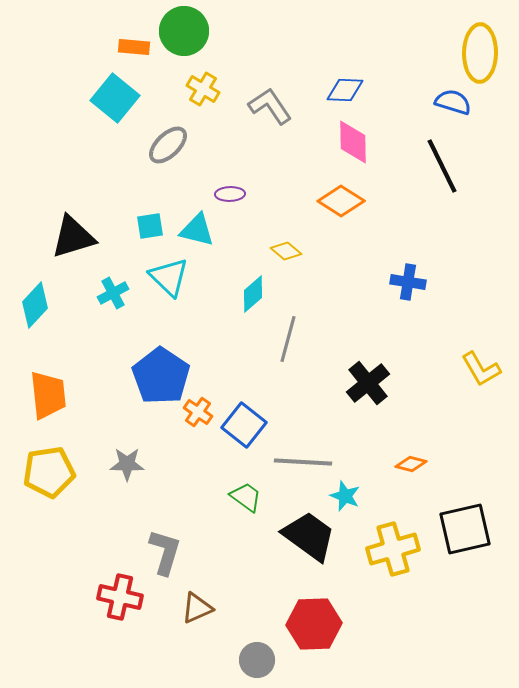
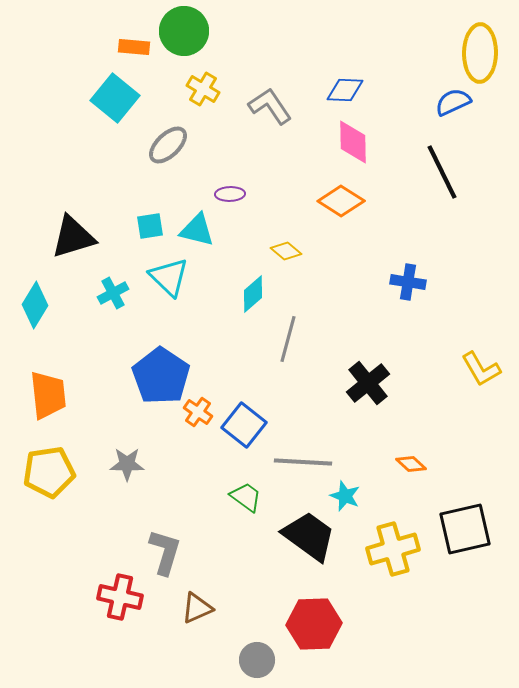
blue semicircle at (453, 102): rotated 42 degrees counterclockwise
black line at (442, 166): moved 6 px down
cyan diamond at (35, 305): rotated 12 degrees counterclockwise
orange diamond at (411, 464): rotated 28 degrees clockwise
